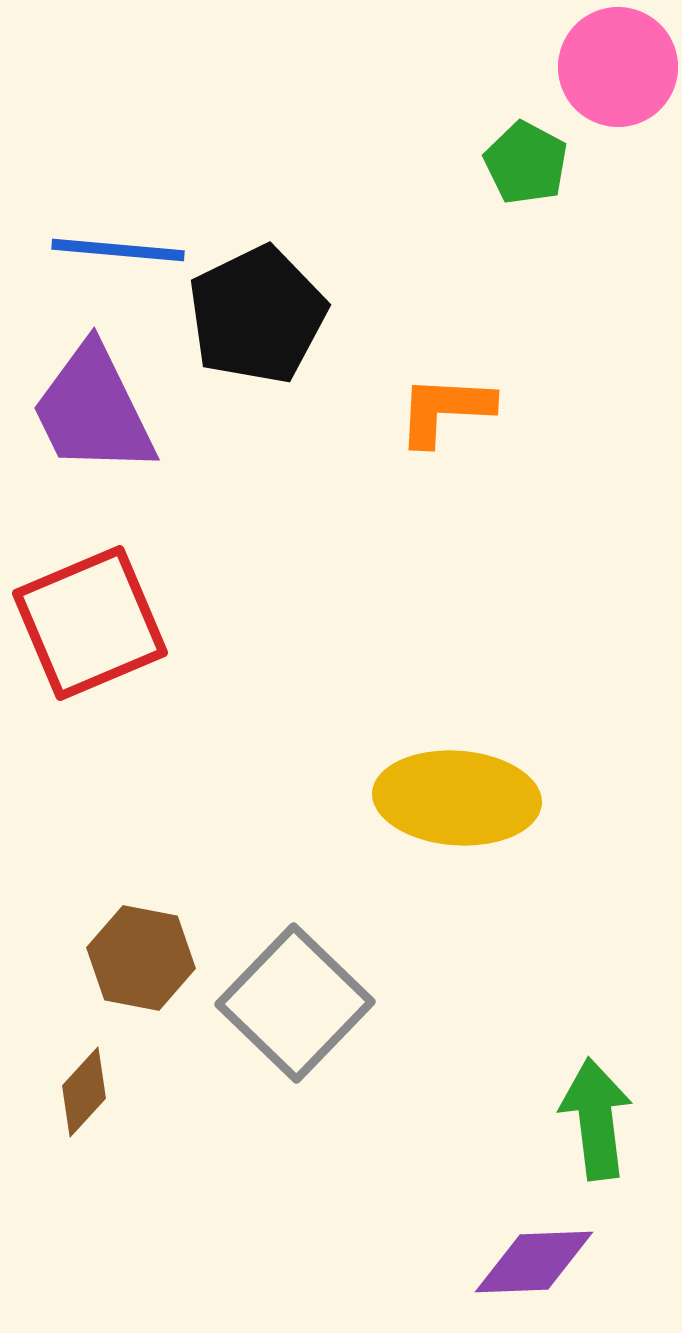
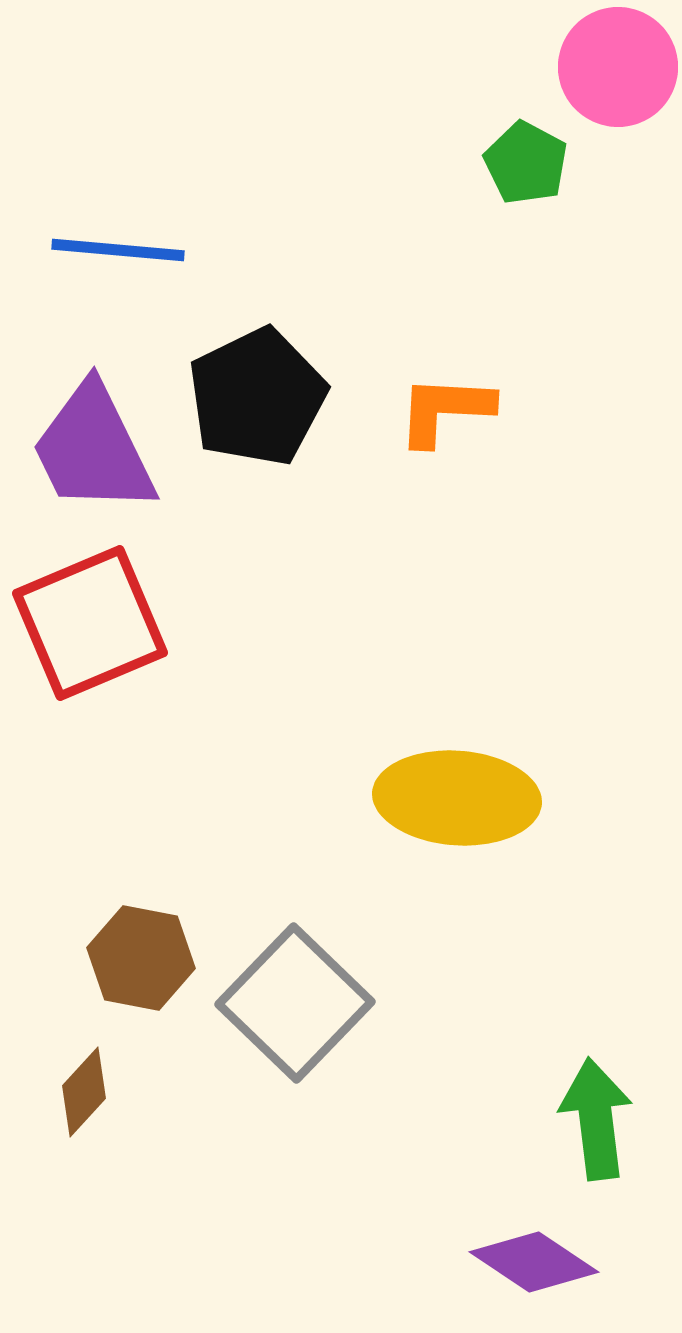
black pentagon: moved 82 px down
purple trapezoid: moved 39 px down
purple diamond: rotated 36 degrees clockwise
